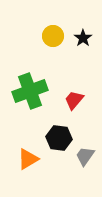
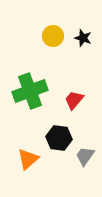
black star: rotated 18 degrees counterclockwise
orange triangle: rotated 10 degrees counterclockwise
